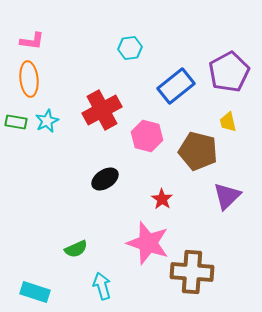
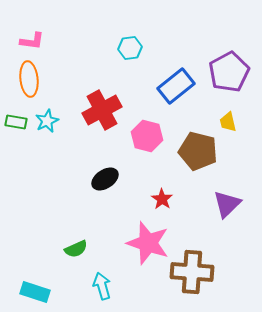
purple triangle: moved 8 px down
